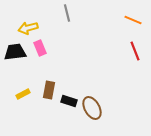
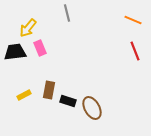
yellow arrow: rotated 36 degrees counterclockwise
yellow rectangle: moved 1 px right, 1 px down
black rectangle: moved 1 px left
